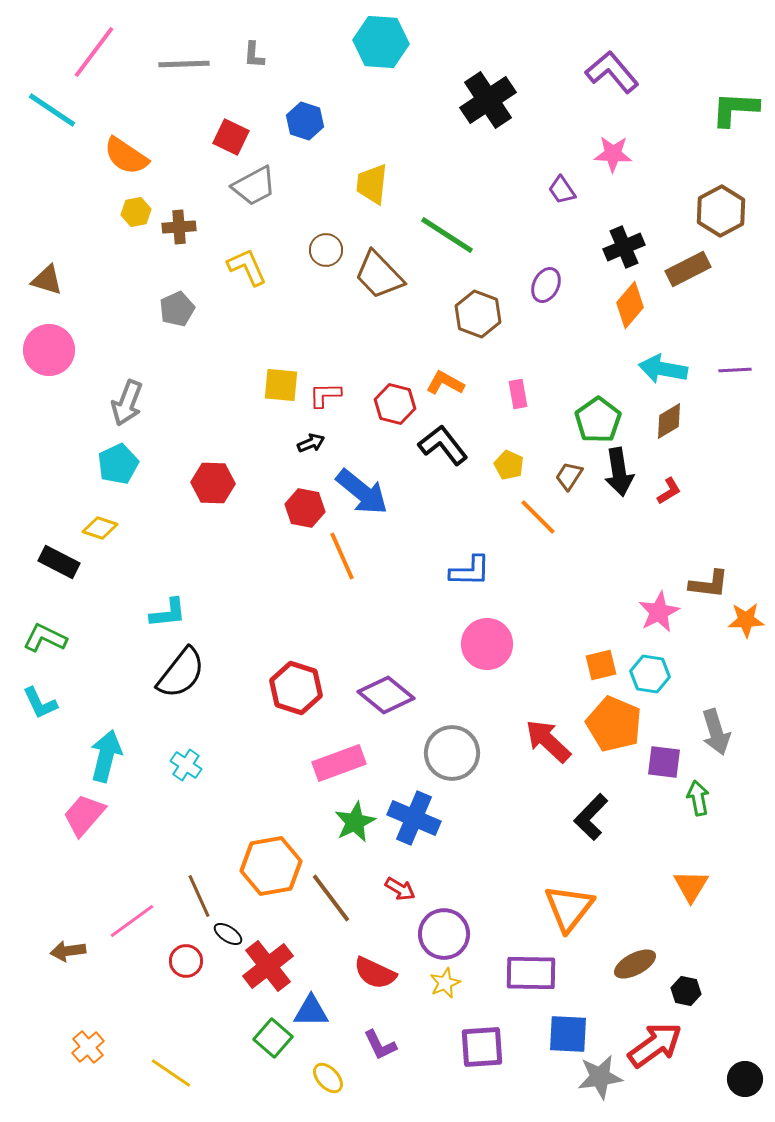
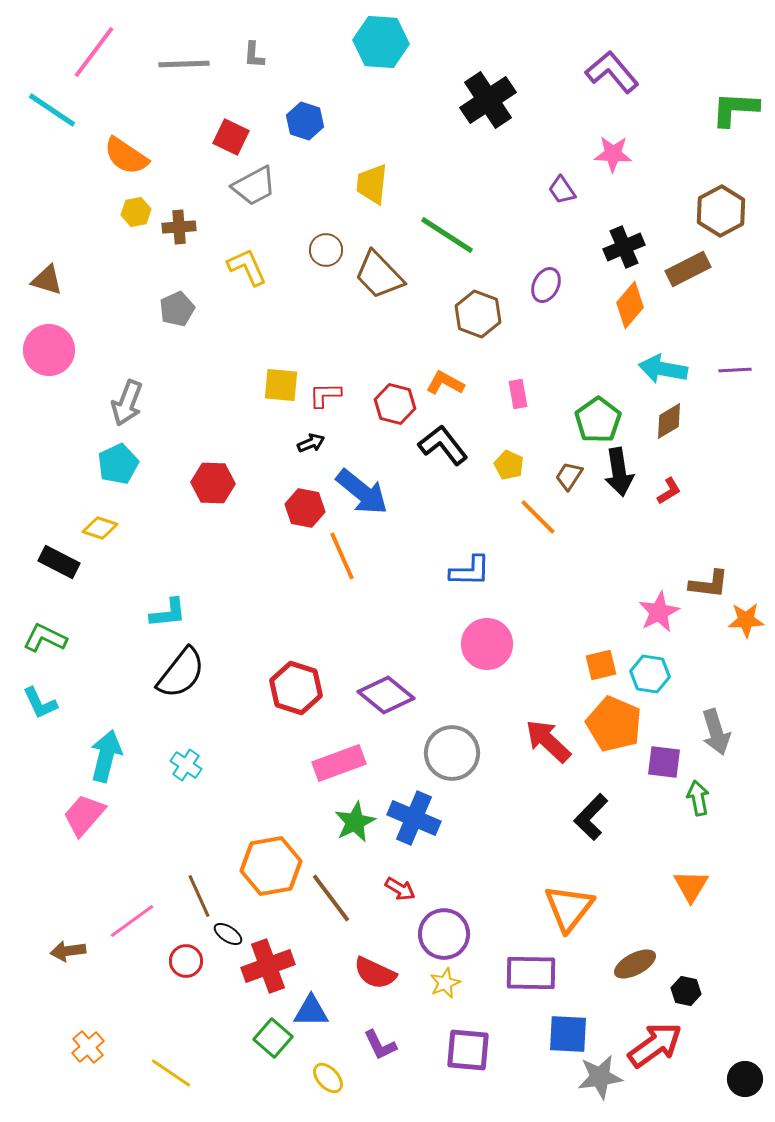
red cross at (268, 966): rotated 18 degrees clockwise
purple square at (482, 1047): moved 14 px left, 3 px down; rotated 9 degrees clockwise
